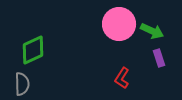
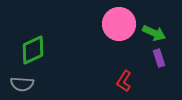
green arrow: moved 2 px right, 2 px down
red L-shape: moved 2 px right, 3 px down
gray semicircle: rotated 95 degrees clockwise
